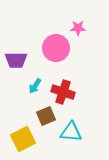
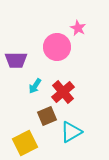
pink star: rotated 28 degrees clockwise
pink circle: moved 1 px right, 1 px up
red cross: rotated 30 degrees clockwise
brown square: moved 1 px right
cyan triangle: rotated 35 degrees counterclockwise
yellow square: moved 2 px right, 4 px down
